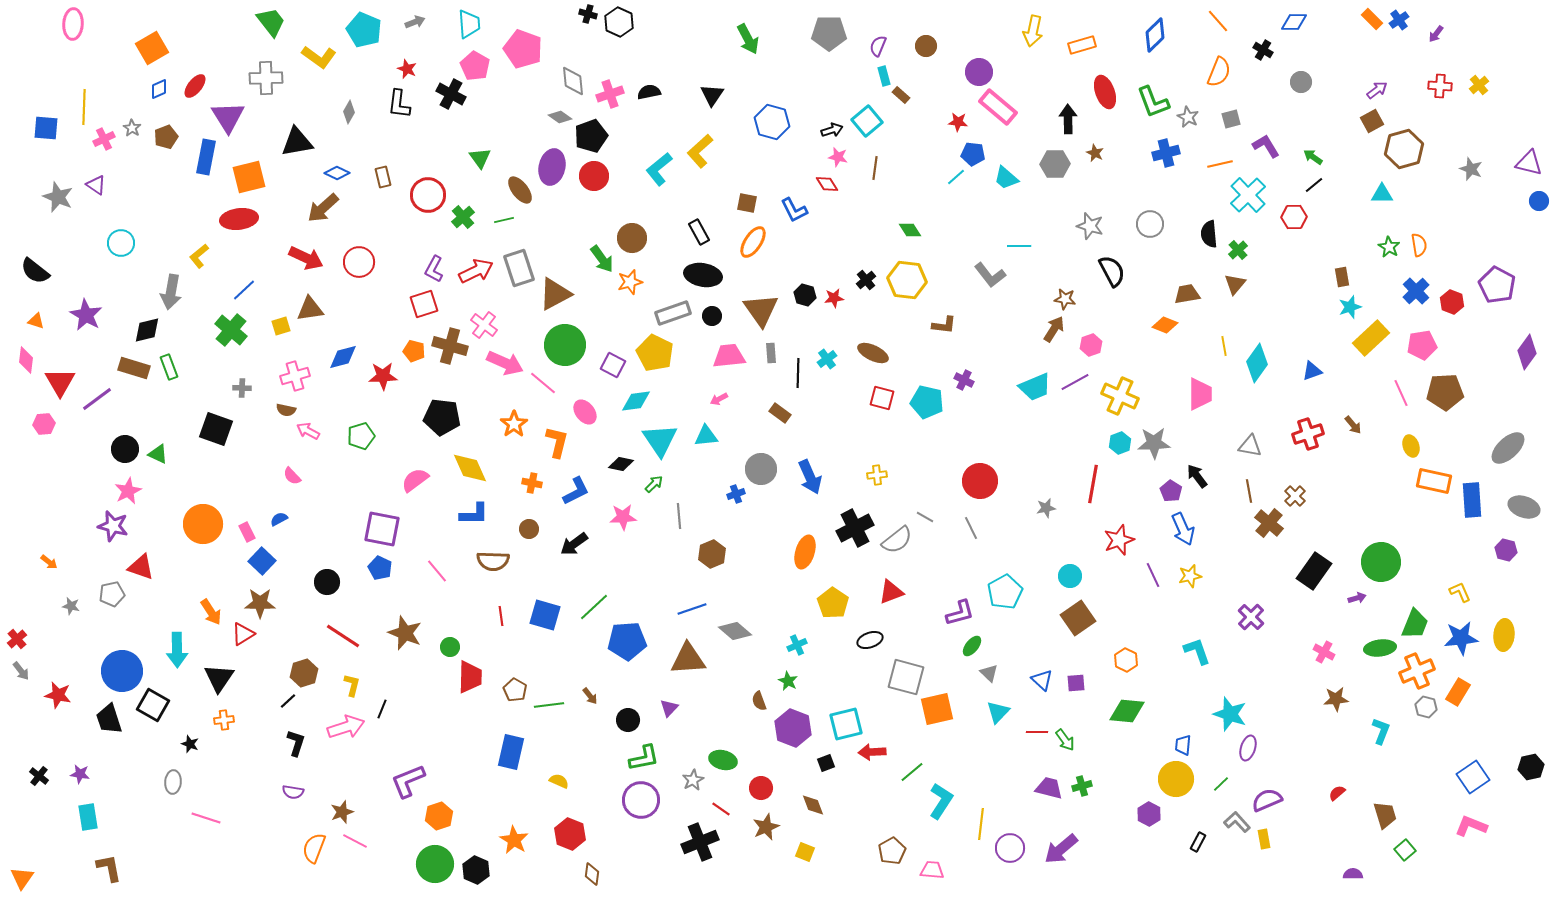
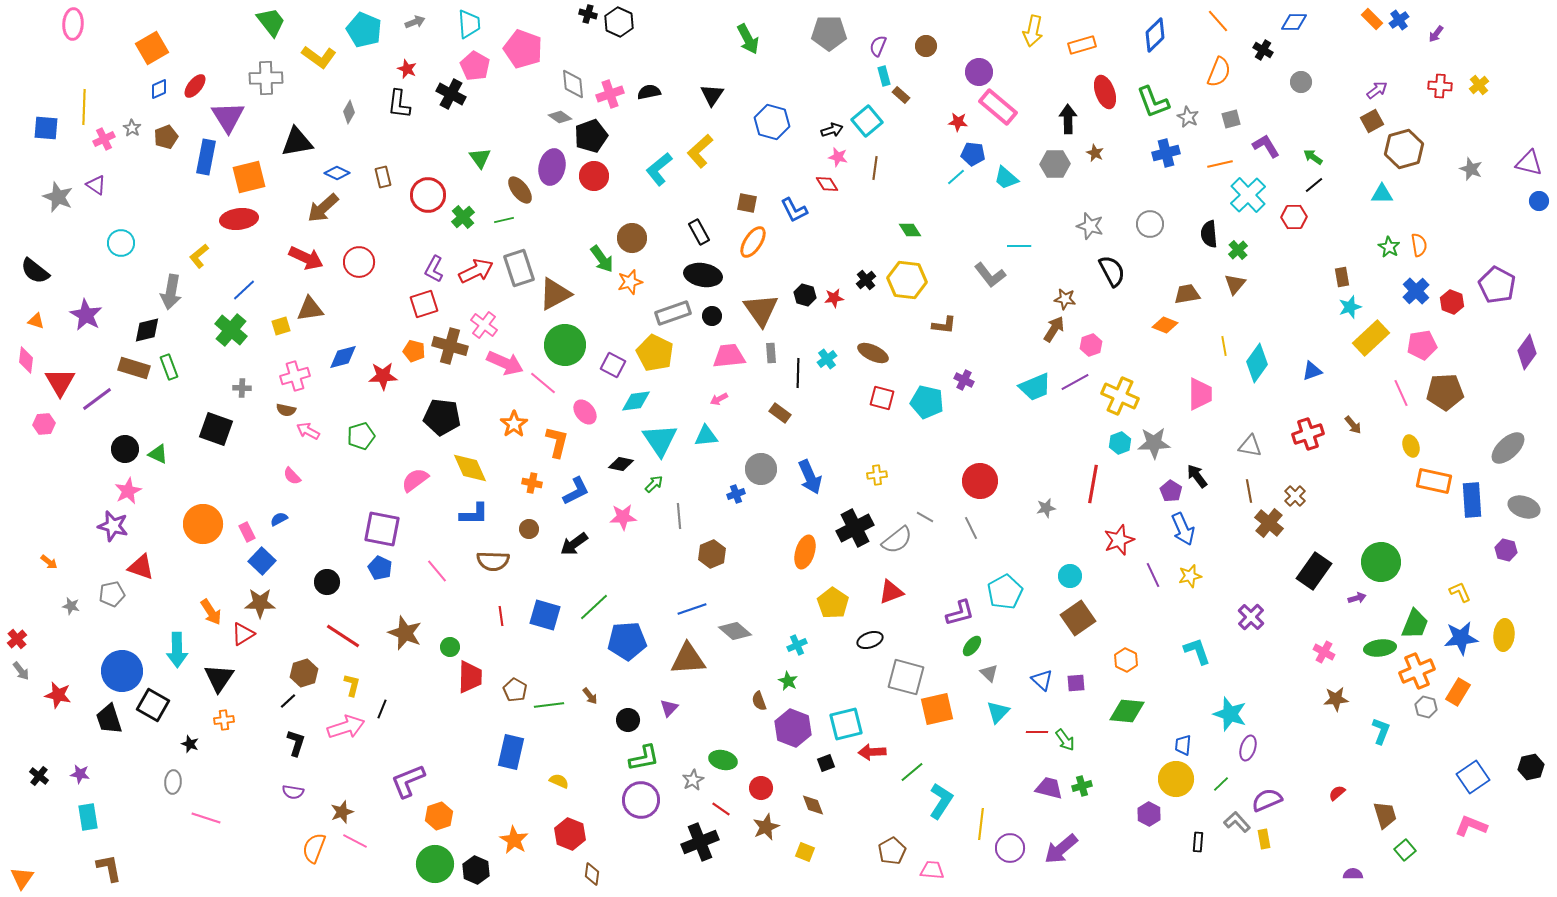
gray diamond at (573, 81): moved 3 px down
black rectangle at (1198, 842): rotated 24 degrees counterclockwise
